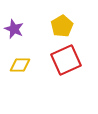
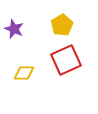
yellow pentagon: moved 1 px up
yellow diamond: moved 4 px right, 8 px down
